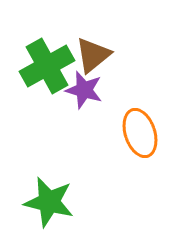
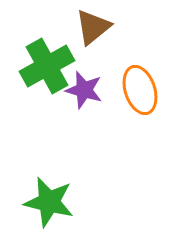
brown triangle: moved 28 px up
orange ellipse: moved 43 px up
